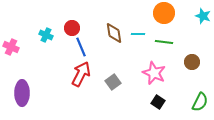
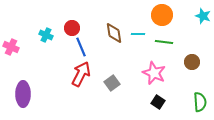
orange circle: moved 2 px left, 2 px down
gray square: moved 1 px left, 1 px down
purple ellipse: moved 1 px right, 1 px down
green semicircle: rotated 30 degrees counterclockwise
